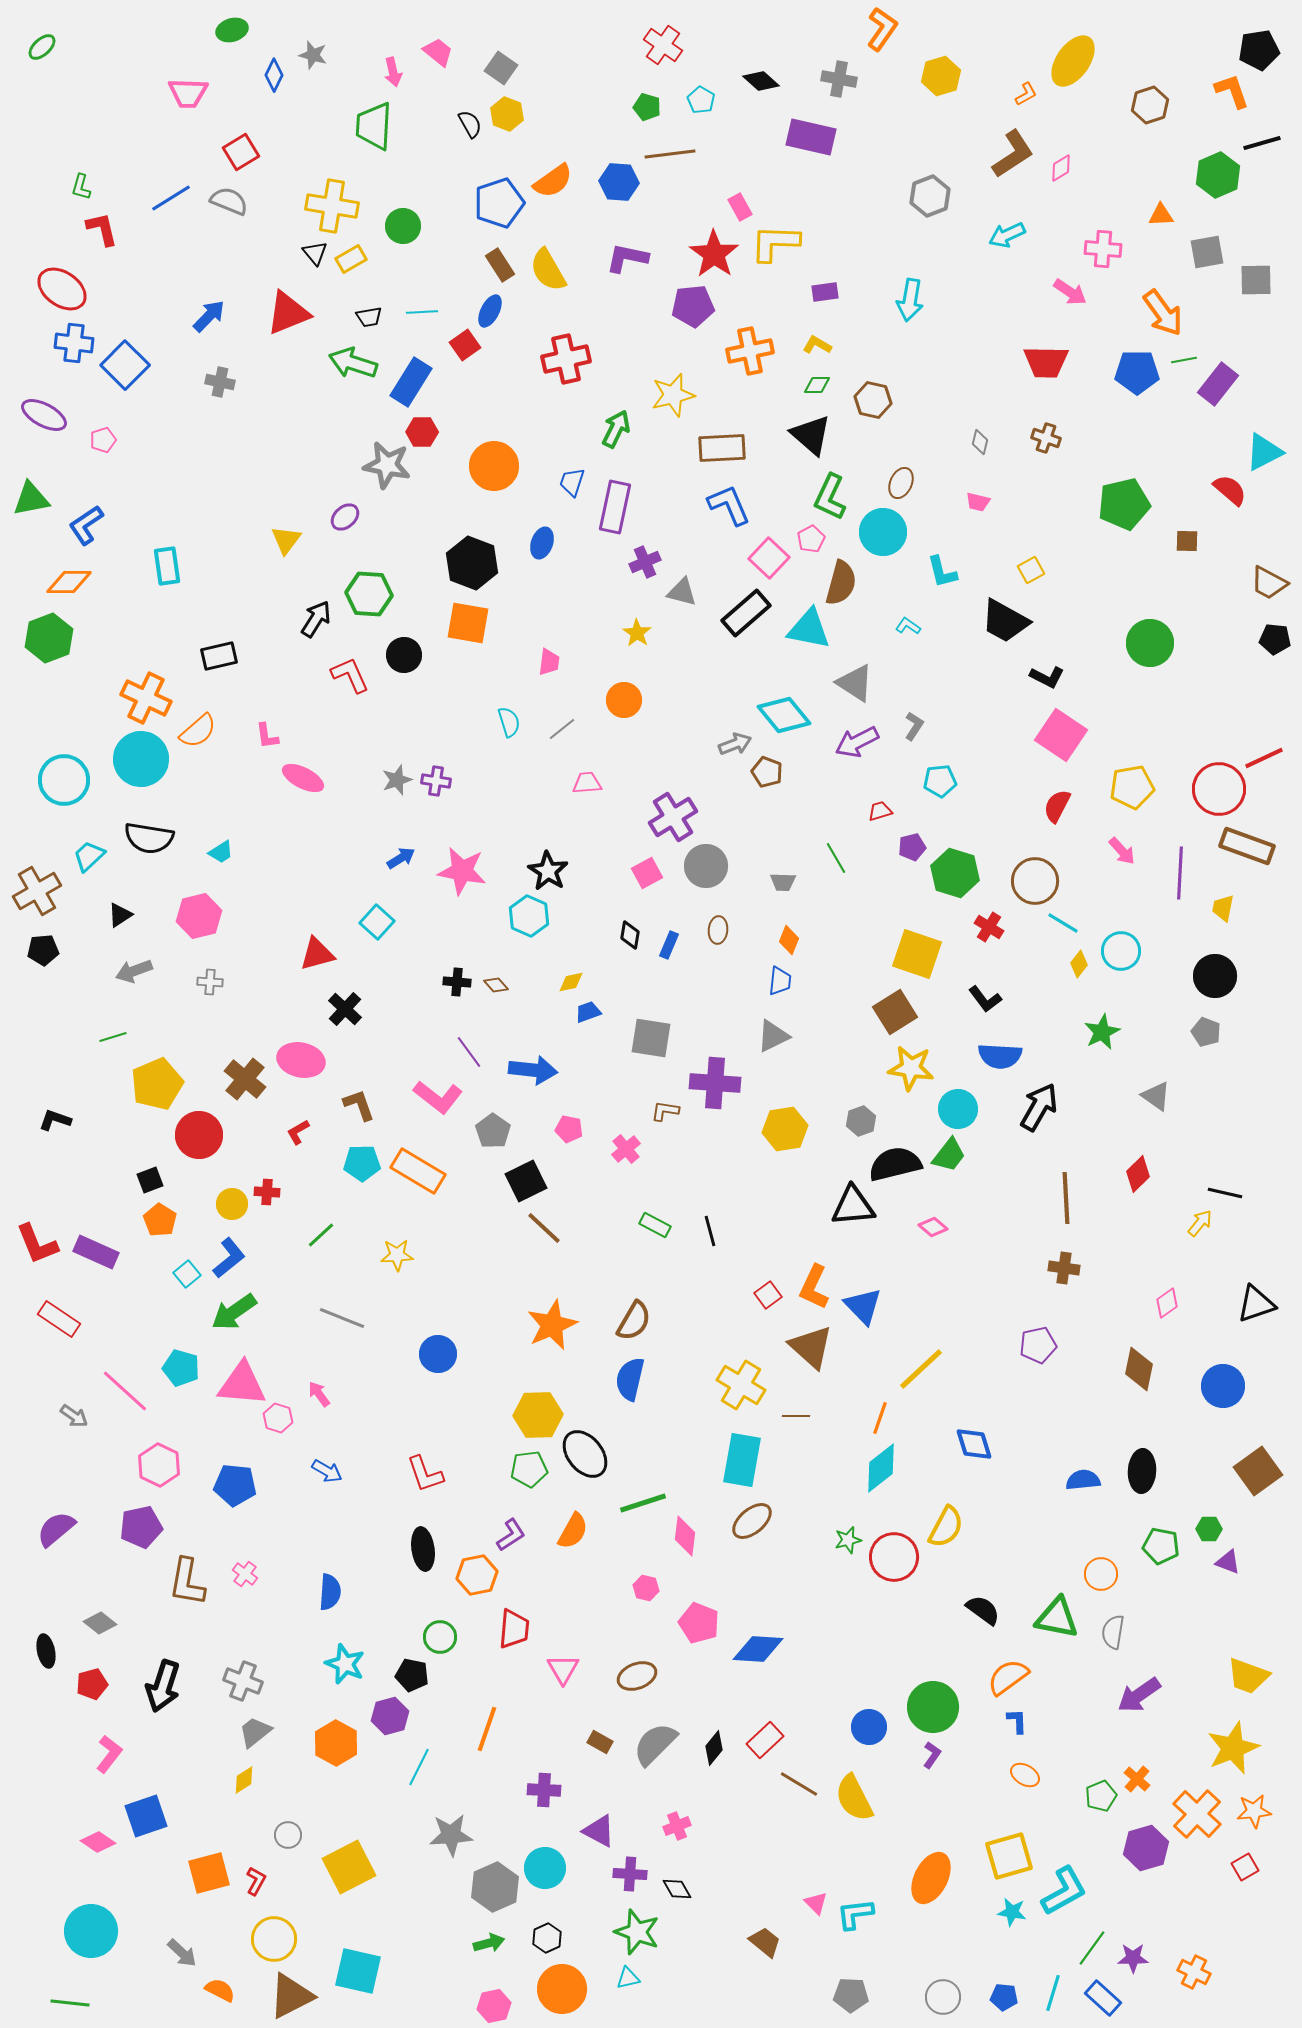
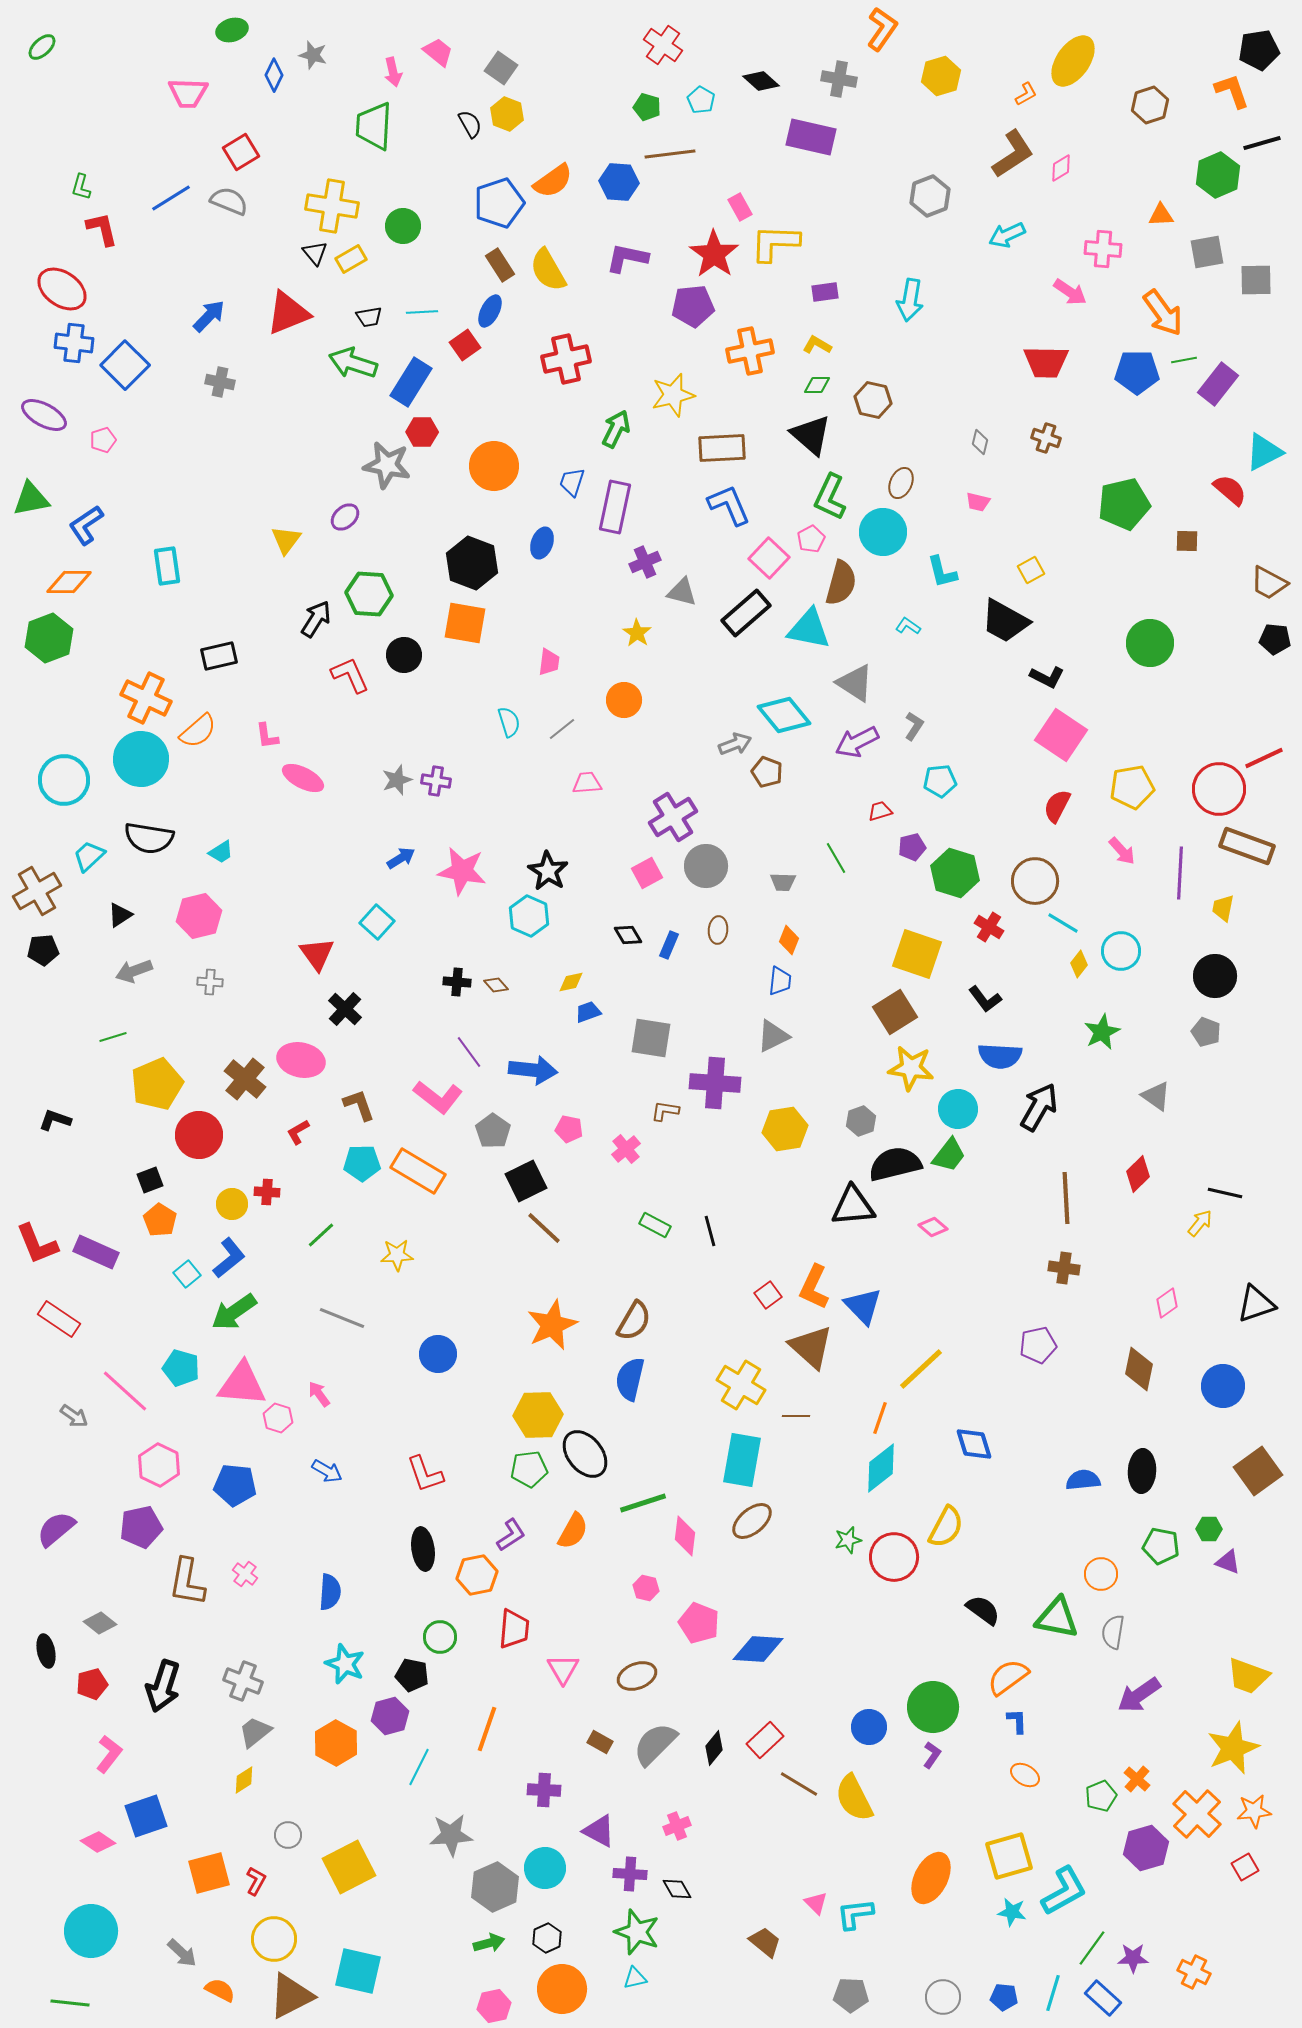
orange square at (468, 623): moved 3 px left
black diamond at (630, 935): moved 2 px left; rotated 40 degrees counterclockwise
red triangle at (317, 954): rotated 51 degrees counterclockwise
cyan triangle at (628, 1978): moved 7 px right
